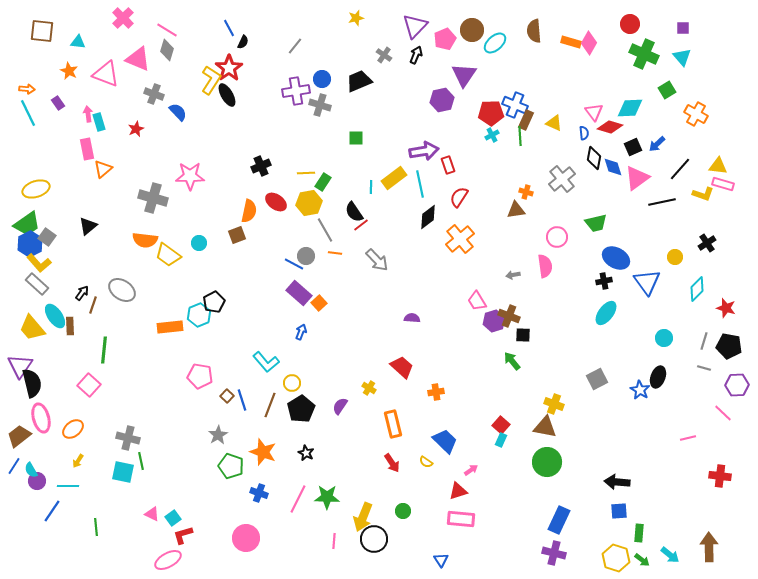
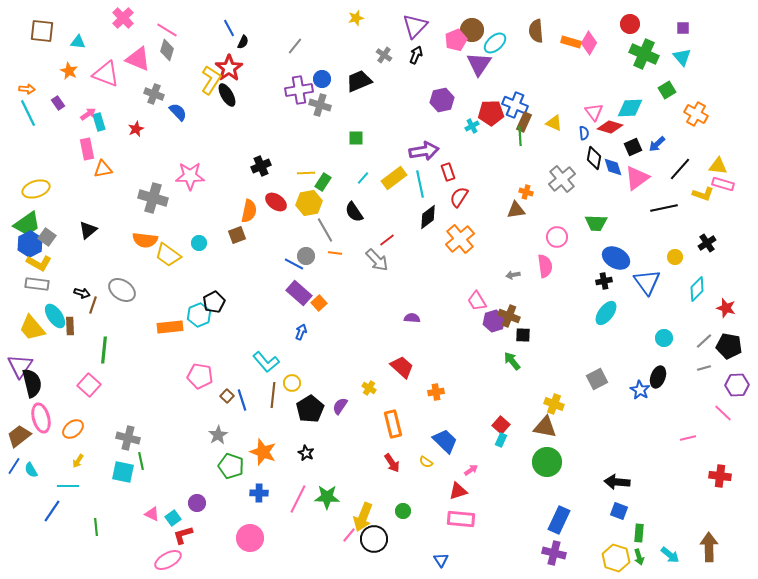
brown semicircle at (534, 31): moved 2 px right
pink pentagon at (445, 39): moved 11 px right, 1 px down
purple triangle at (464, 75): moved 15 px right, 11 px up
purple cross at (296, 91): moved 3 px right, 1 px up
pink arrow at (88, 114): rotated 63 degrees clockwise
brown rectangle at (526, 120): moved 2 px left, 2 px down
cyan cross at (492, 135): moved 20 px left, 9 px up
red rectangle at (448, 165): moved 7 px down
orange triangle at (103, 169): rotated 30 degrees clockwise
cyan line at (371, 187): moved 8 px left, 9 px up; rotated 40 degrees clockwise
black line at (662, 202): moved 2 px right, 6 px down
green trapezoid at (596, 223): rotated 15 degrees clockwise
red line at (361, 225): moved 26 px right, 15 px down
black triangle at (88, 226): moved 4 px down
yellow L-shape at (39, 263): rotated 20 degrees counterclockwise
gray rectangle at (37, 284): rotated 35 degrees counterclockwise
black arrow at (82, 293): rotated 70 degrees clockwise
gray line at (704, 341): rotated 30 degrees clockwise
gray line at (704, 368): rotated 32 degrees counterclockwise
brown line at (270, 405): moved 3 px right, 10 px up; rotated 15 degrees counterclockwise
black pentagon at (301, 409): moved 9 px right
purple circle at (37, 481): moved 160 px right, 22 px down
blue cross at (259, 493): rotated 18 degrees counterclockwise
blue square at (619, 511): rotated 24 degrees clockwise
pink circle at (246, 538): moved 4 px right
pink line at (334, 541): moved 15 px right, 6 px up; rotated 35 degrees clockwise
green arrow at (642, 560): moved 3 px left, 3 px up; rotated 35 degrees clockwise
